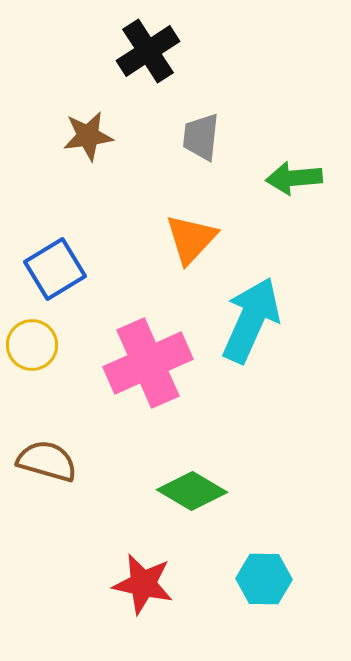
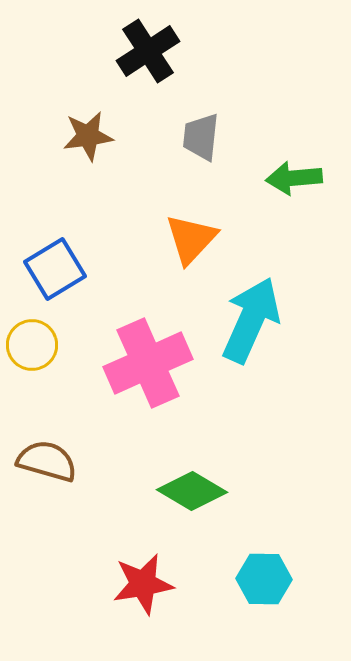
red star: rotated 22 degrees counterclockwise
